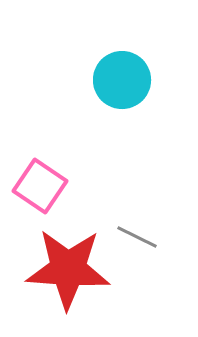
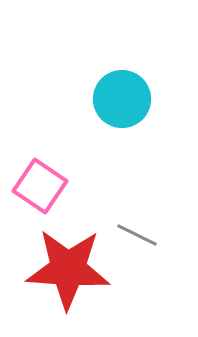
cyan circle: moved 19 px down
gray line: moved 2 px up
